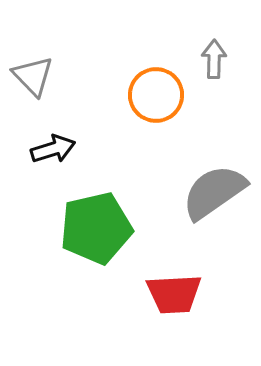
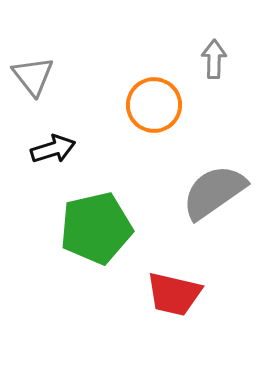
gray triangle: rotated 6 degrees clockwise
orange circle: moved 2 px left, 10 px down
red trapezoid: rotated 16 degrees clockwise
